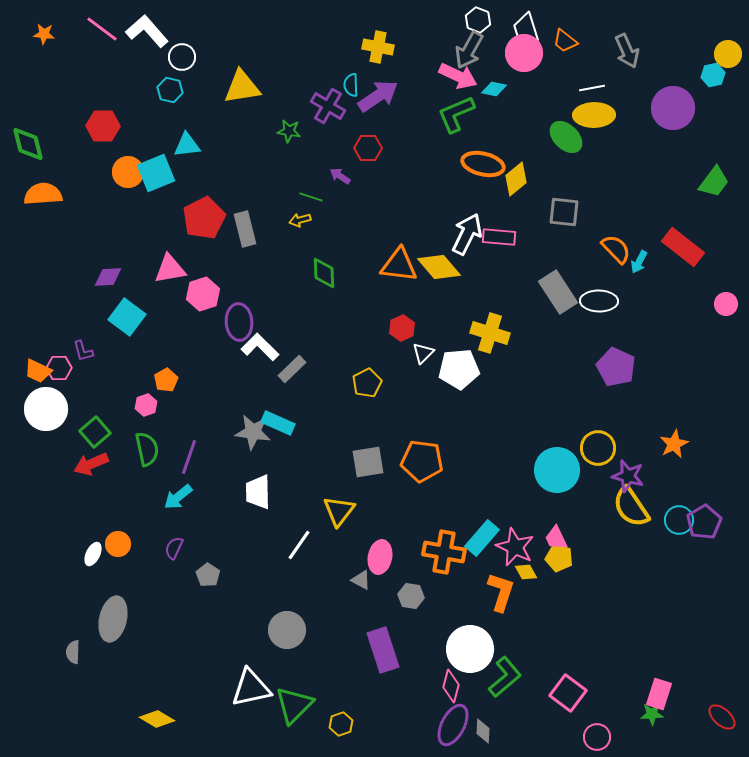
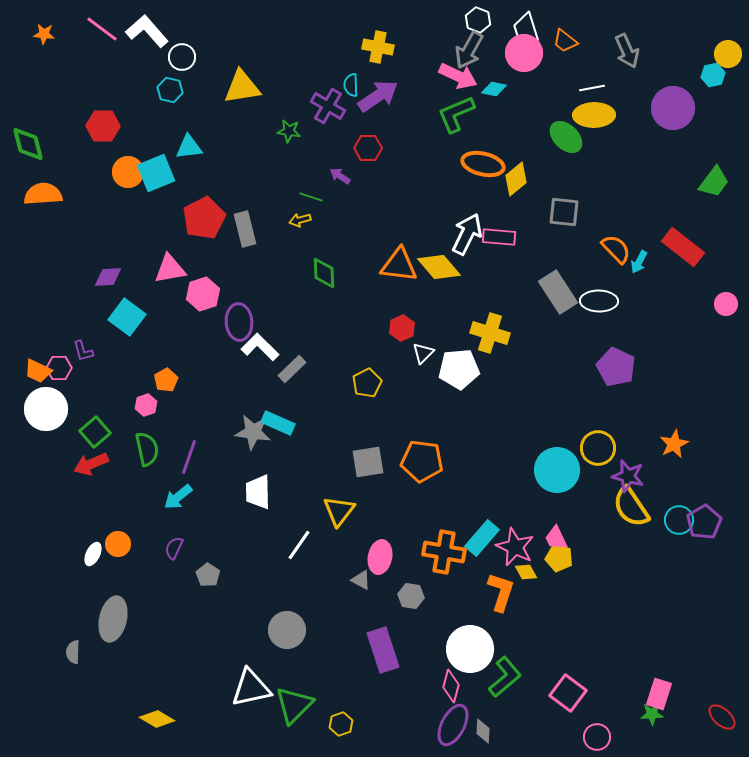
cyan triangle at (187, 145): moved 2 px right, 2 px down
